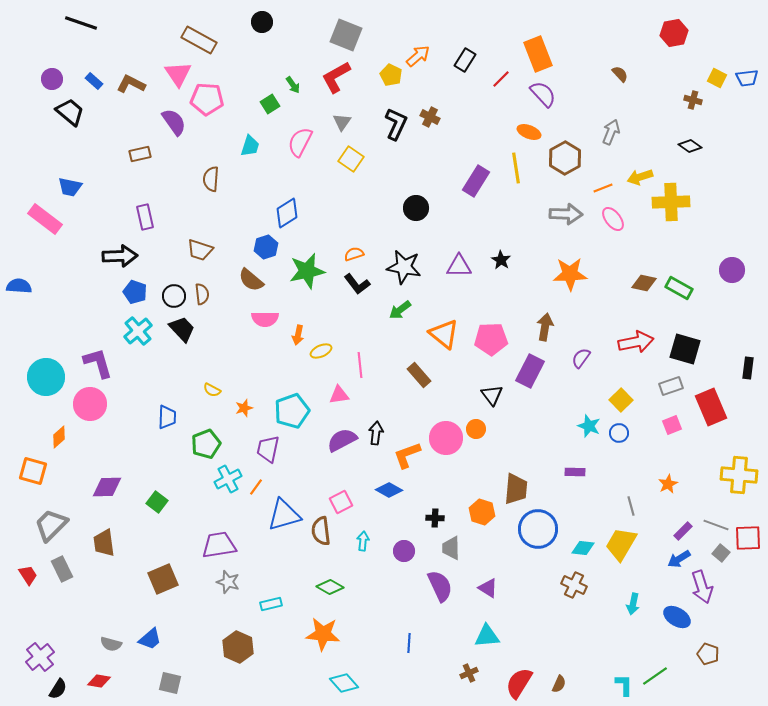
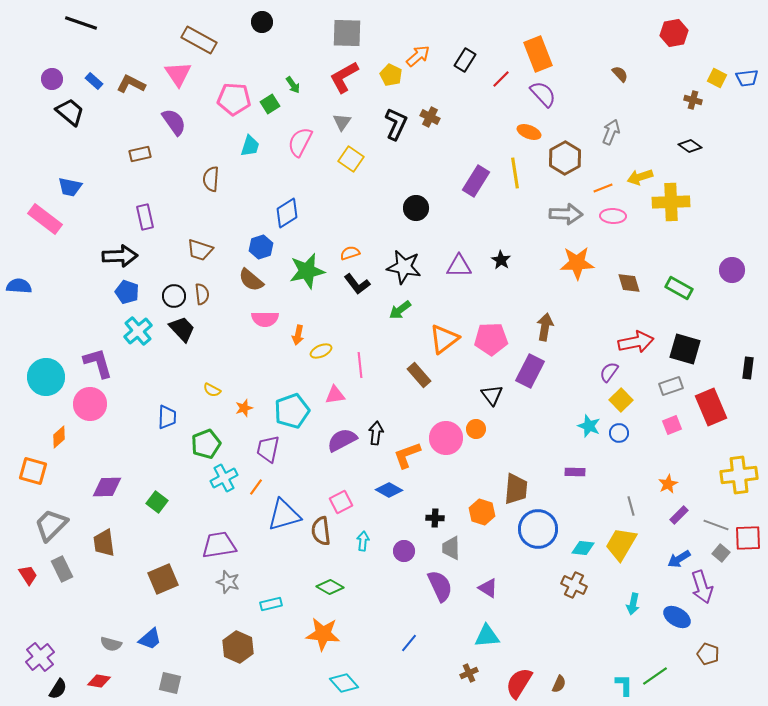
gray square at (346, 35): moved 1 px right, 2 px up; rotated 20 degrees counterclockwise
red L-shape at (336, 77): moved 8 px right
pink pentagon at (207, 99): moved 27 px right
yellow line at (516, 168): moved 1 px left, 5 px down
pink ellipse at (613, 219): moved 3 px up; rotated 50 degrees counterclockwise
blue hexagon at (266, 247): moved 5 px left
orange semicircle at (354, 254): moved 4 px left, 1 px up
orange star at (570, 274): moved 7 px right, 11 px up
brown diamond at (644, 283): moved 15 px left; rotated 60 degrees clockwise
blue pentagon at (135, 292): moved 8 px left
orange triangle at (444, 334): moved 5 px down; rotated 44 degrees clockwise
purple semicircle at (581, 358): moved 28 px right, 14 px down
pink triangle at (339, 395): moved 4 px left
yellow cross at (739, 475): rotated 12 degrees counterclockwise
cyan cross at (228, 479): moved 4 px left, 1 px up
purple rectangle at (683, 531): moved 4 px left, 16 px up
blue line at (409, 643): rotated 36 degrees clockwise
